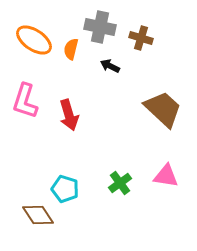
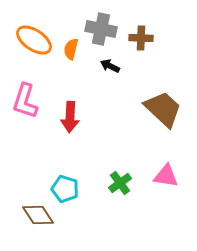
gray cross: moved 1 px right, 2 px down
brown cross: rotated 15 degrees counterclockwise
red arrow: moved 1 px right, 2 px down; rotated 20 degrees clockwise
